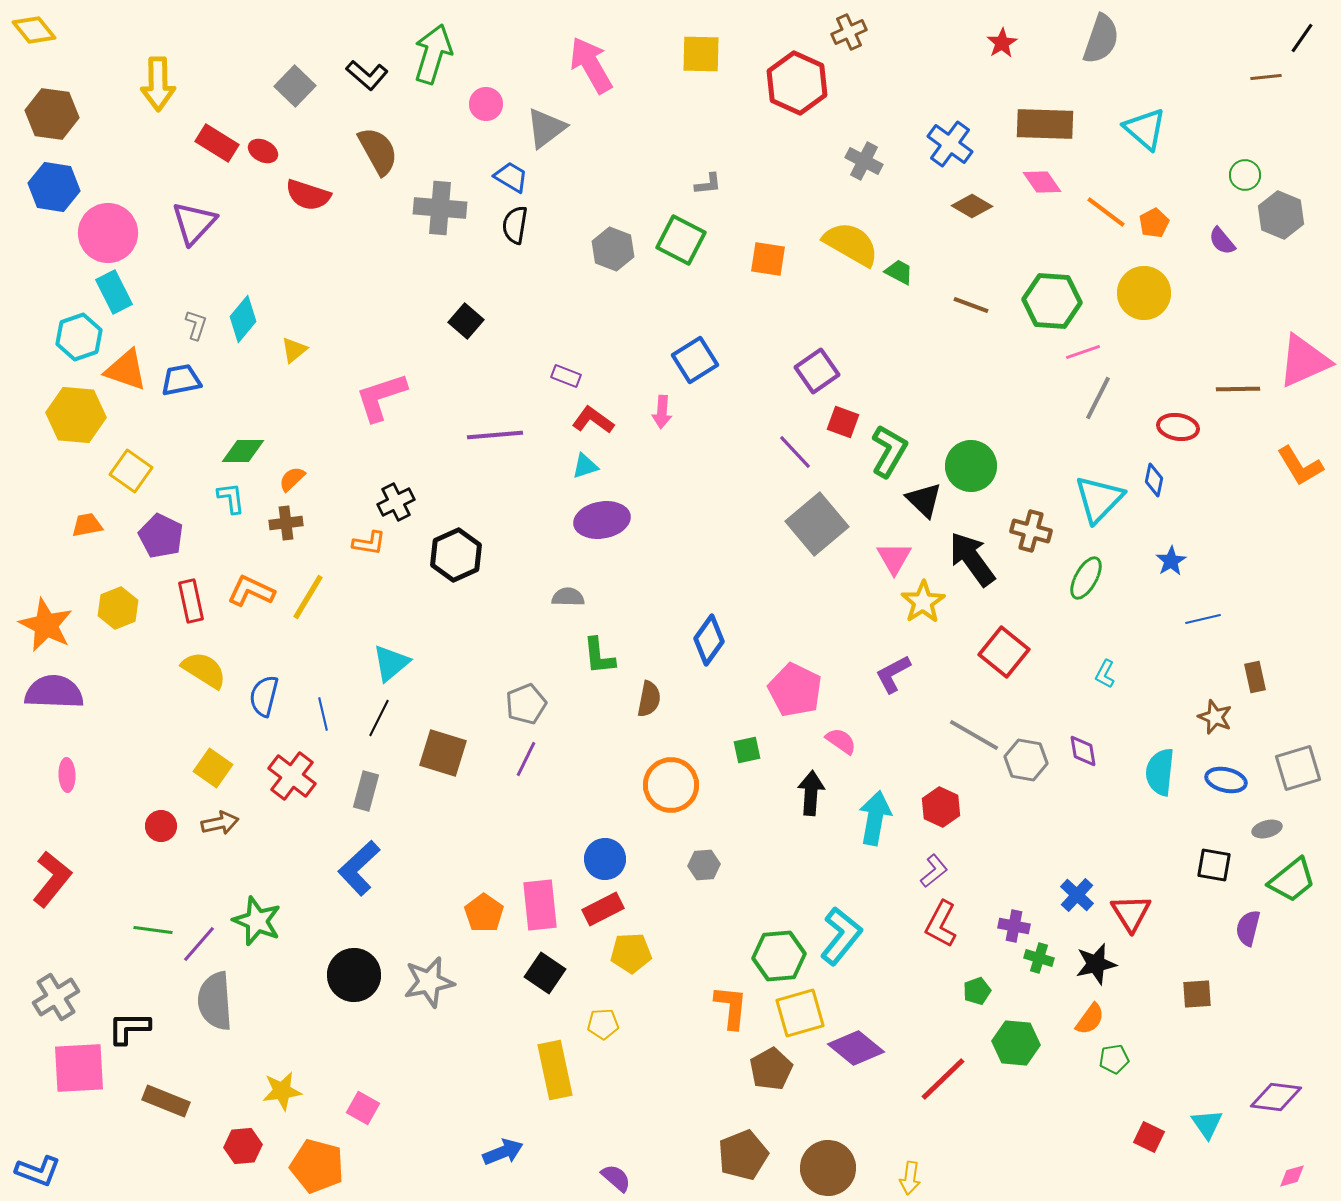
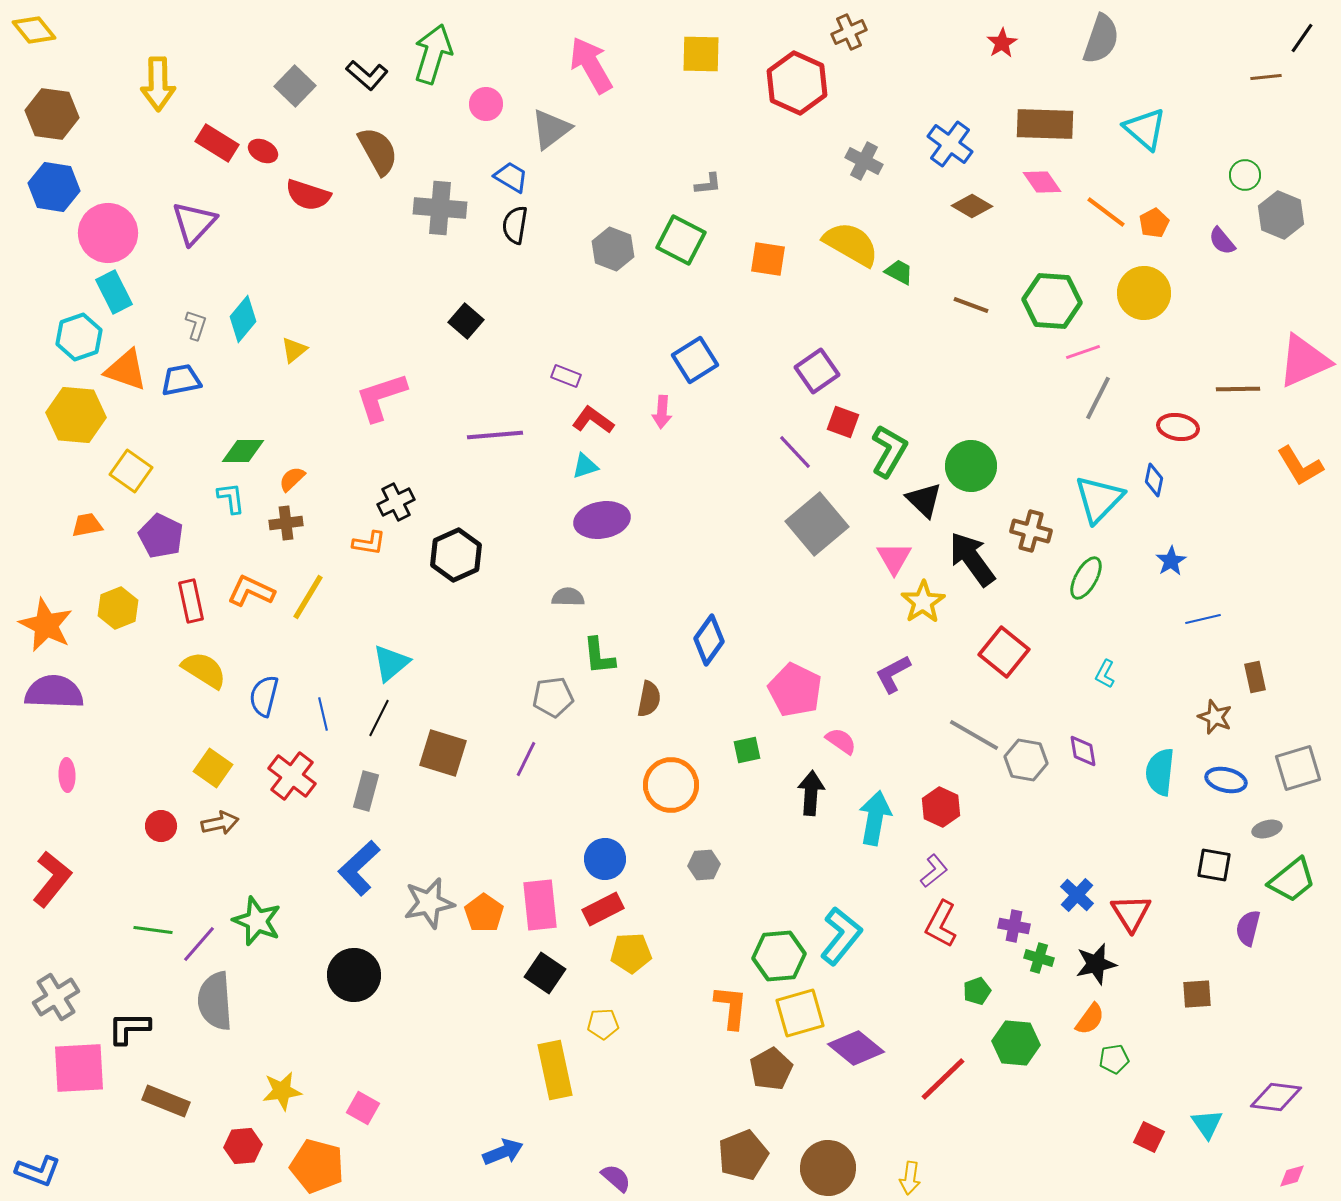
gray triangle at (546, 128): moved 5 px right, 1 px down
gray pentagon at (526, 704): moved 27 px right, 7 px up; rotated 15 degrees clockwise
gray star at (429, 982): moved 79 px up
